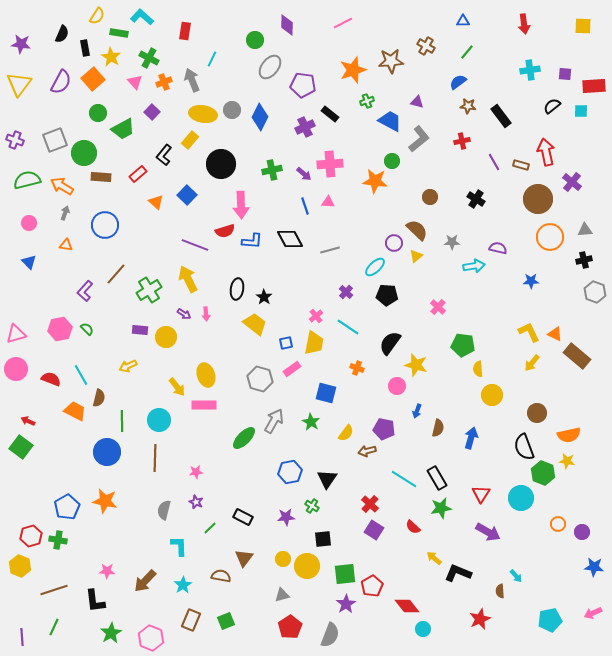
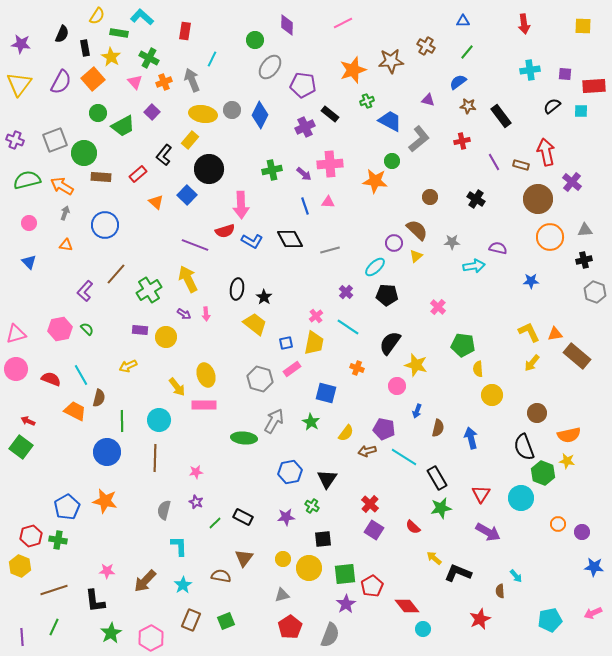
purple triangle at (417, 102): moved 11 px right, 2 px up
blue diamond at (260, 117): moved 2 px up
green trapezoid at (123, 129): moved 3 px up
black circle at (221, 164): moved 12 px left, 5 px down
blue L-shape at (252, 241): rotated 25 degrees clockwise
orange triangle at (555, 334): rotated 35 degrees counterclockwise
green ellipse at (244, 438): rotated 50 degrees clockwise
blue arrow at (471, 438): rotated 30 degrees counterclockwise
cyan line at (404, 479): moved 22 px up
green line at (210, 528): moved 5 px right, 5 px up
yellow circle at (307, 566): moved 2 px right, 2 px down
pink hexagon at (151, 638): rotated 10 degrees clockwise
